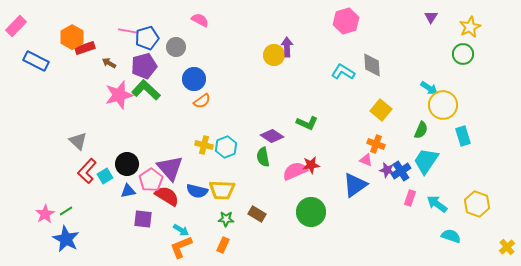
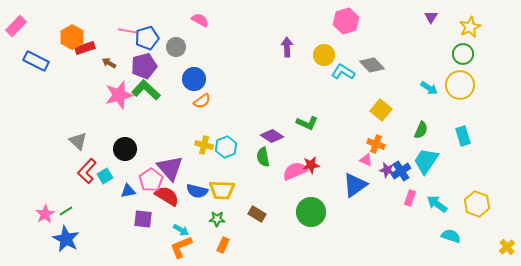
yellow circle at (274, 55): moved 50 px right
gray diamond at (372, 65): rotated 40 degrees counterclockwise
yellow circle at (443, 105): moved 17 px right, 20 px up
black circle at (127, 164): moved 2 px left, 15 px up
green star at (226, 219): moved 9 px left
